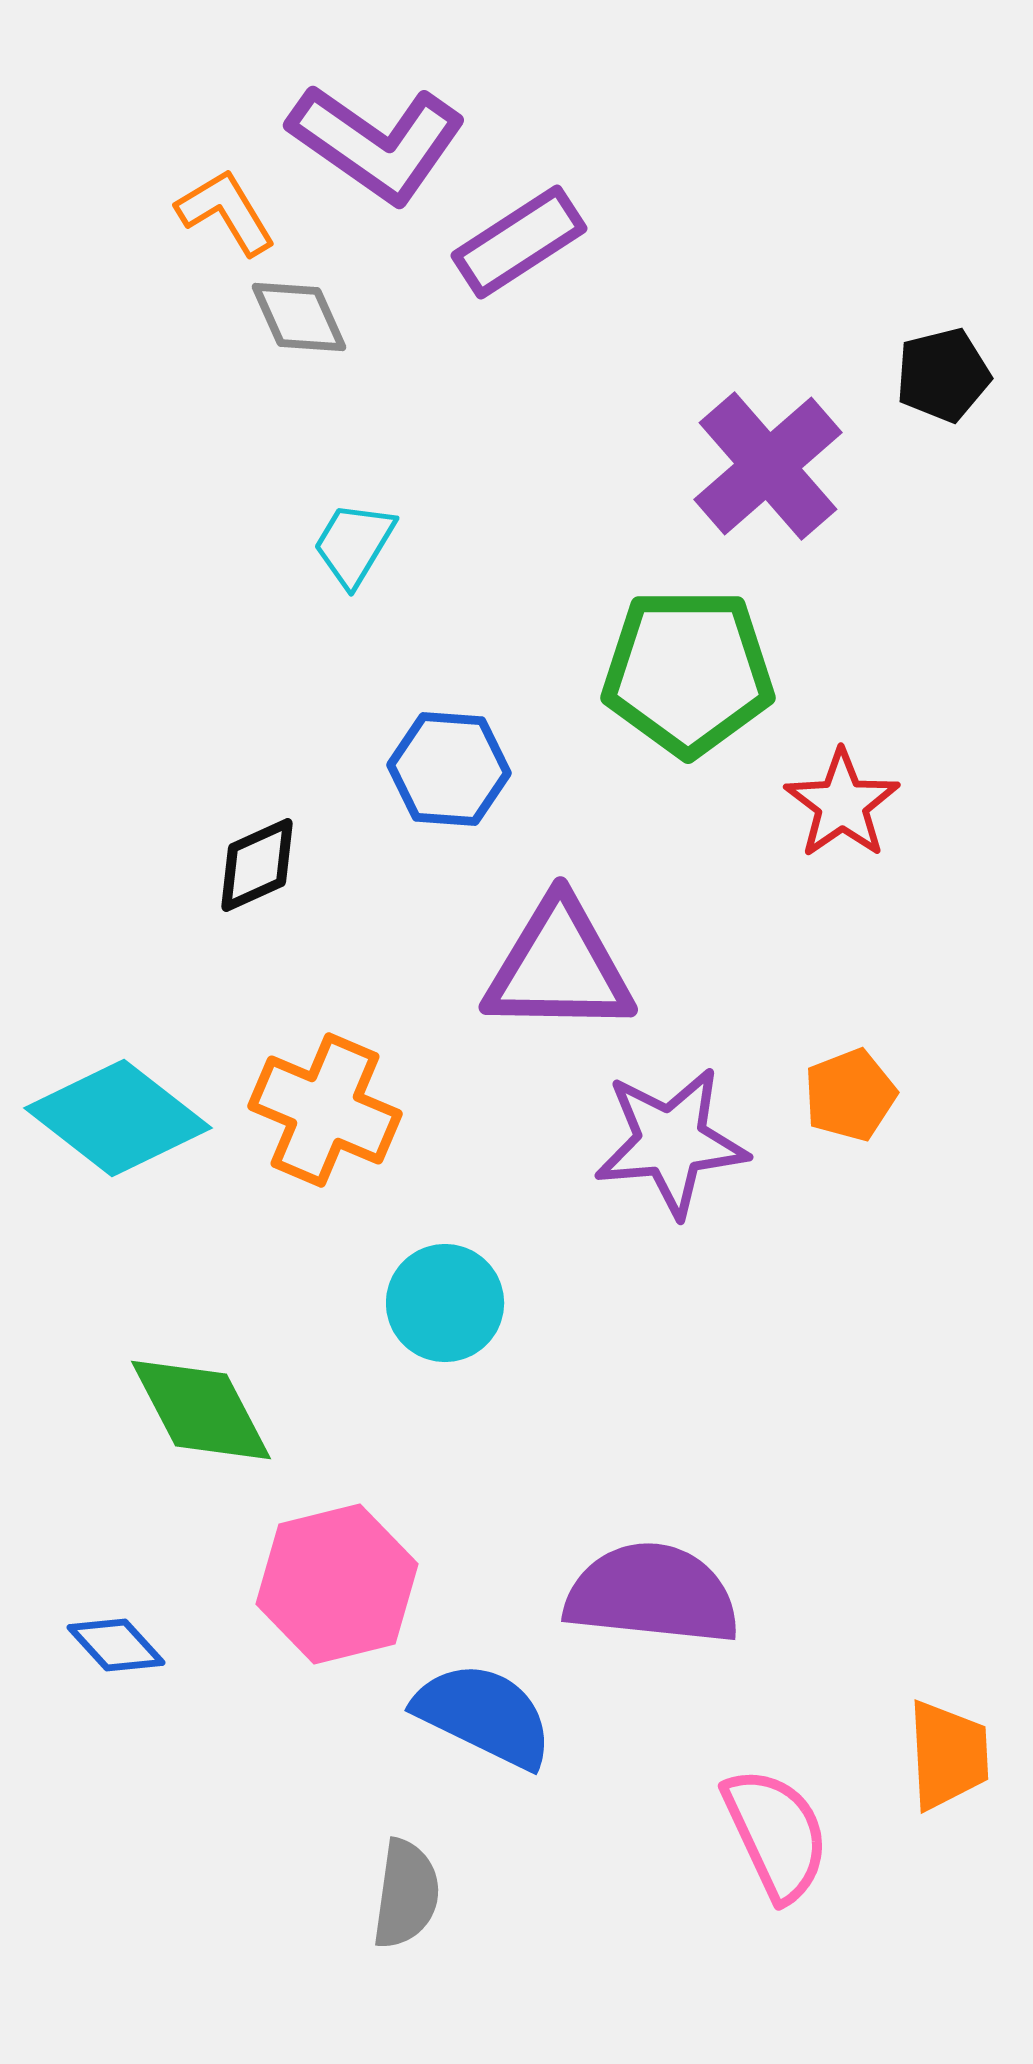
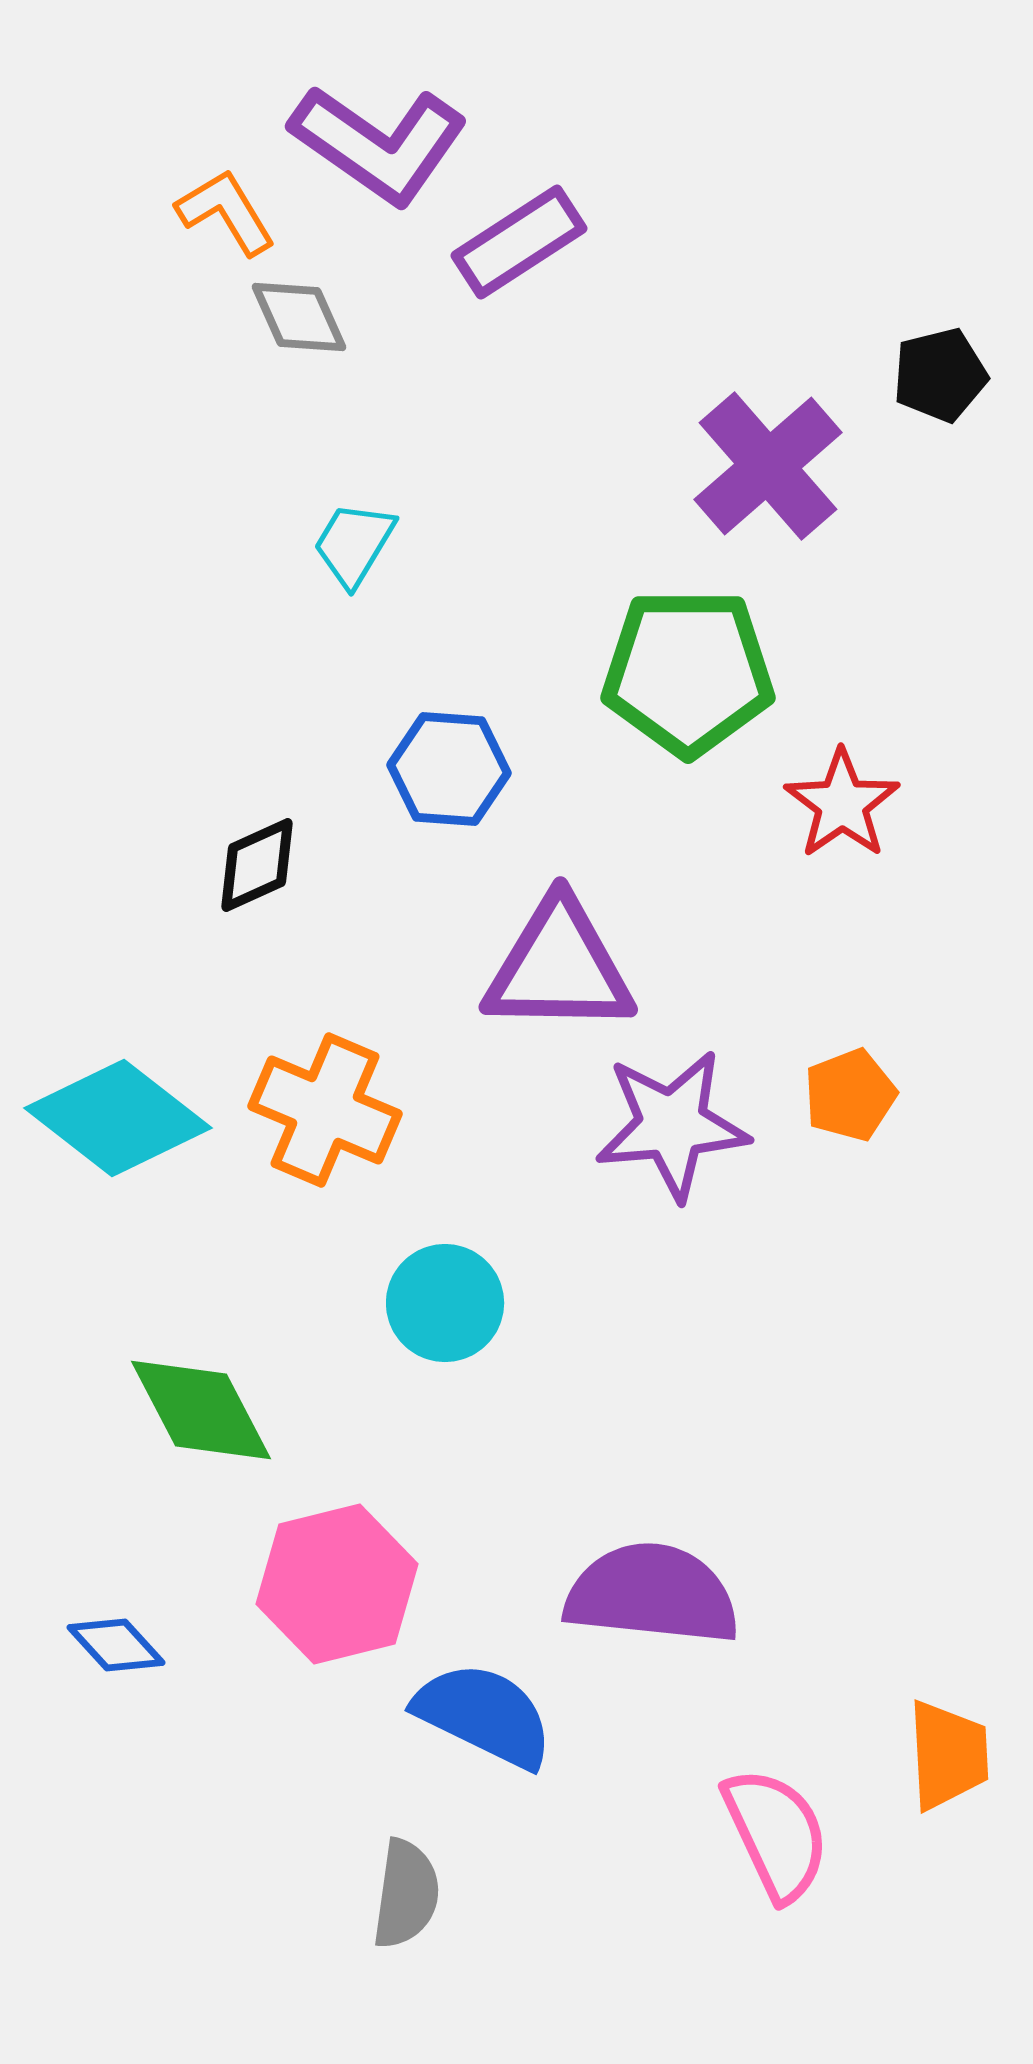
purple L-shape: moved 2 px right, 1 px down
black pentagon: moved 3 px left
purple star: moved 1 px right, 17 px up
